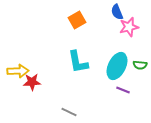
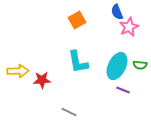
pink star: rotated 12 degrees counterclockwise
red star: moved 10 px right, 2 px up
